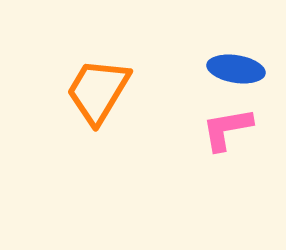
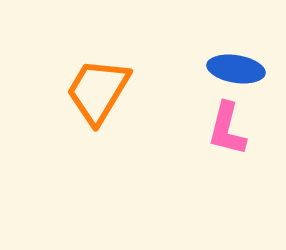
pink L-shape: rotated 66 degrees counterclockwise
